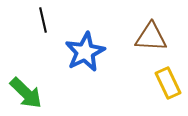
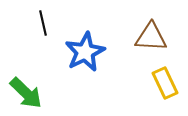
black line: moved 3 px down
yellow rectangle: moved 3 px left
